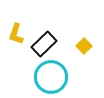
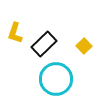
yellow L-shape: moved 1 px left, 1 px up
cyan circle: moved 5 px right, 2 px down
